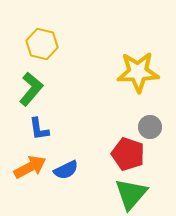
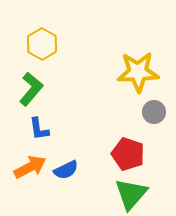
yellow hexagon: rotated 16 degrees clockwise
gray circle: moved 4 px right, 15 px up
